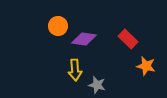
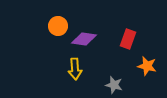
red rectangle: rotated 66 degrees clockwise
orange star: moved 1 px right
yellow arrow: moved 1 px up
gray star: moved 17 px right
